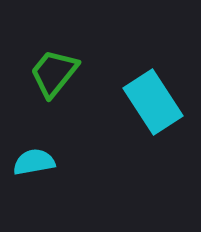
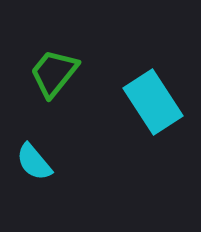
cyan semicircle: rotated 120 degrees counterclockwise
